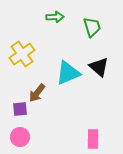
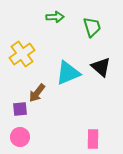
black triangle: moved 2 px right
